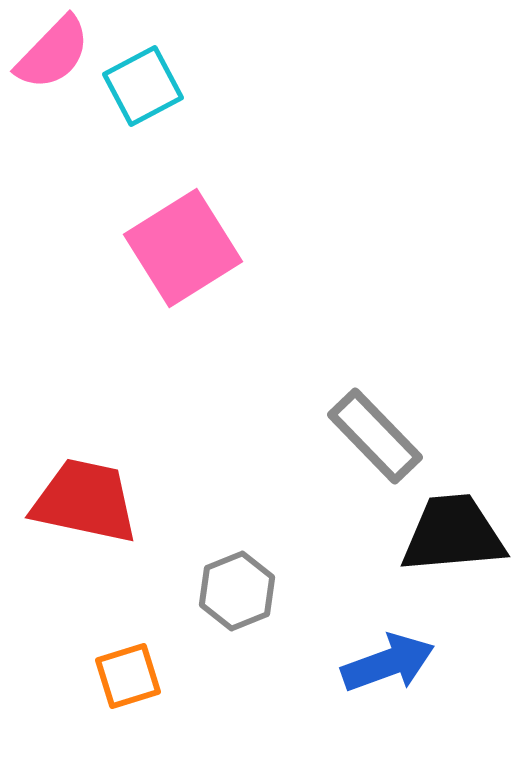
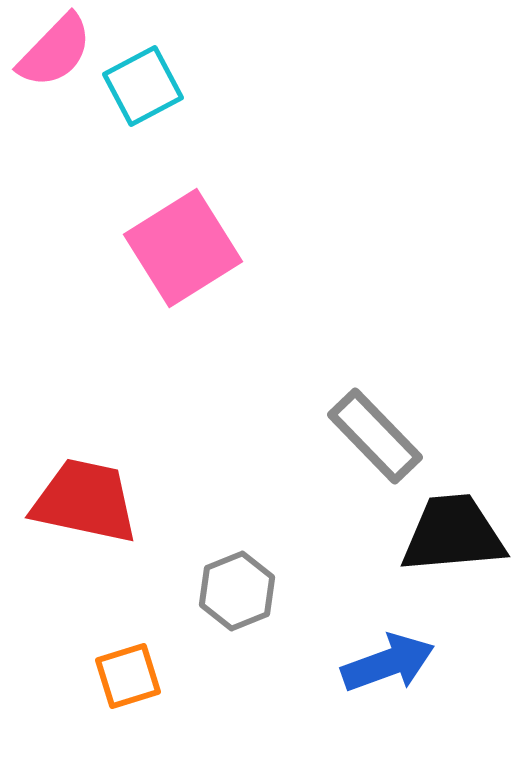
pink semicircle: moved 2 px right, 2 px up
